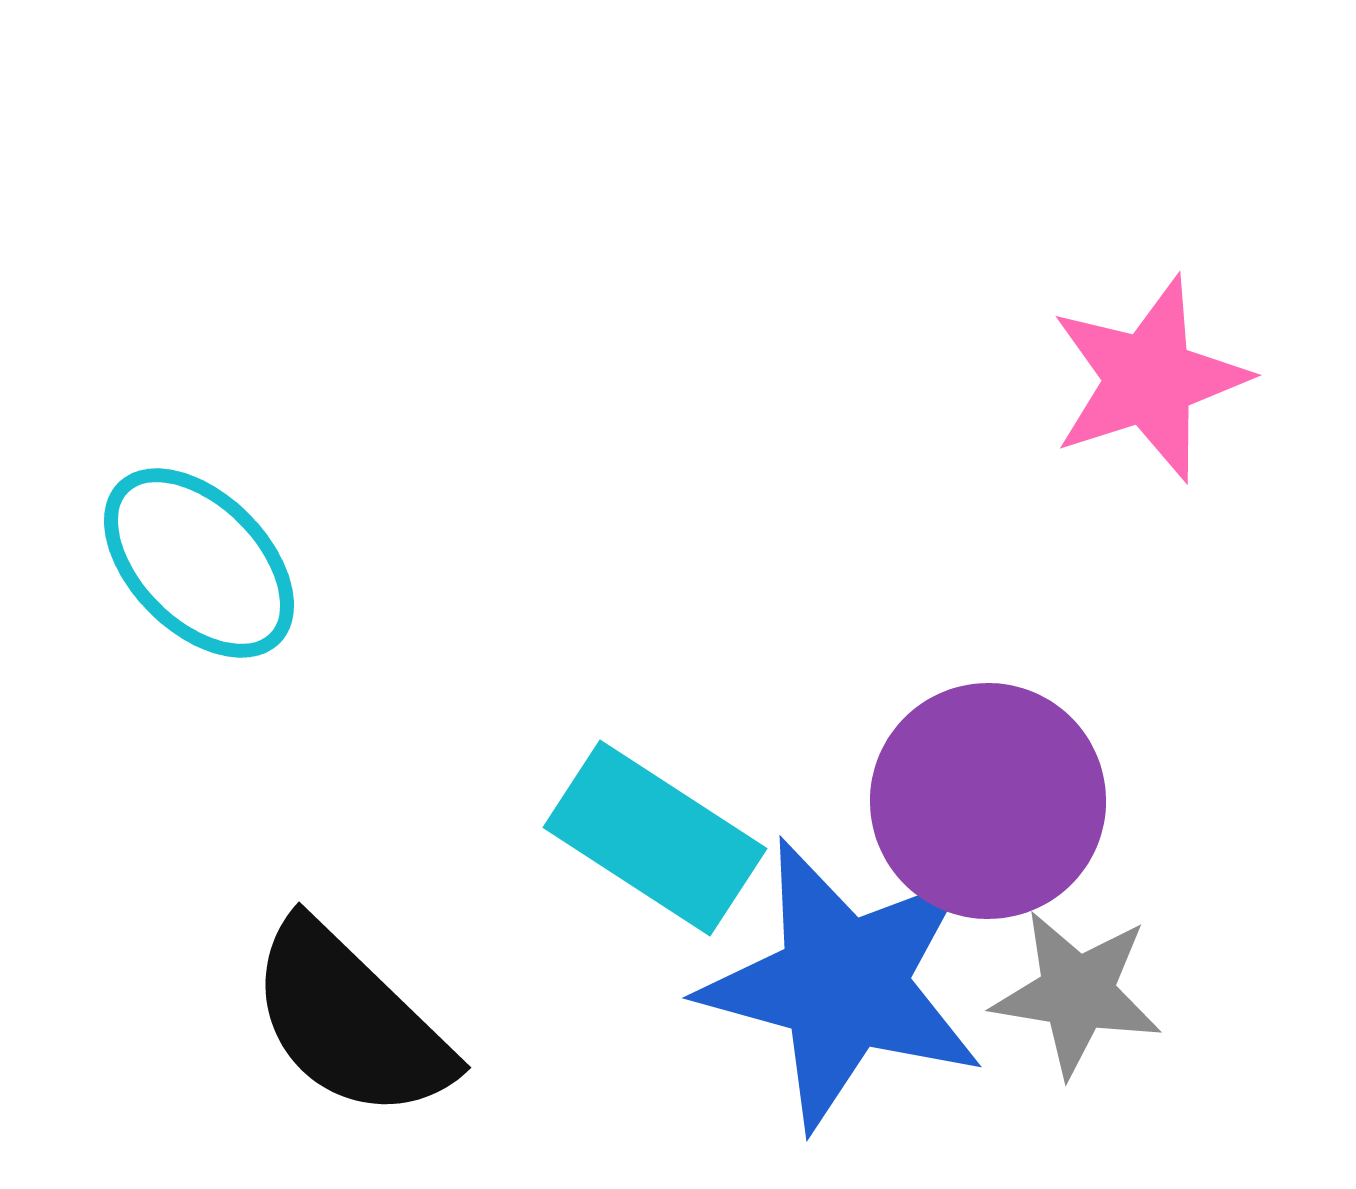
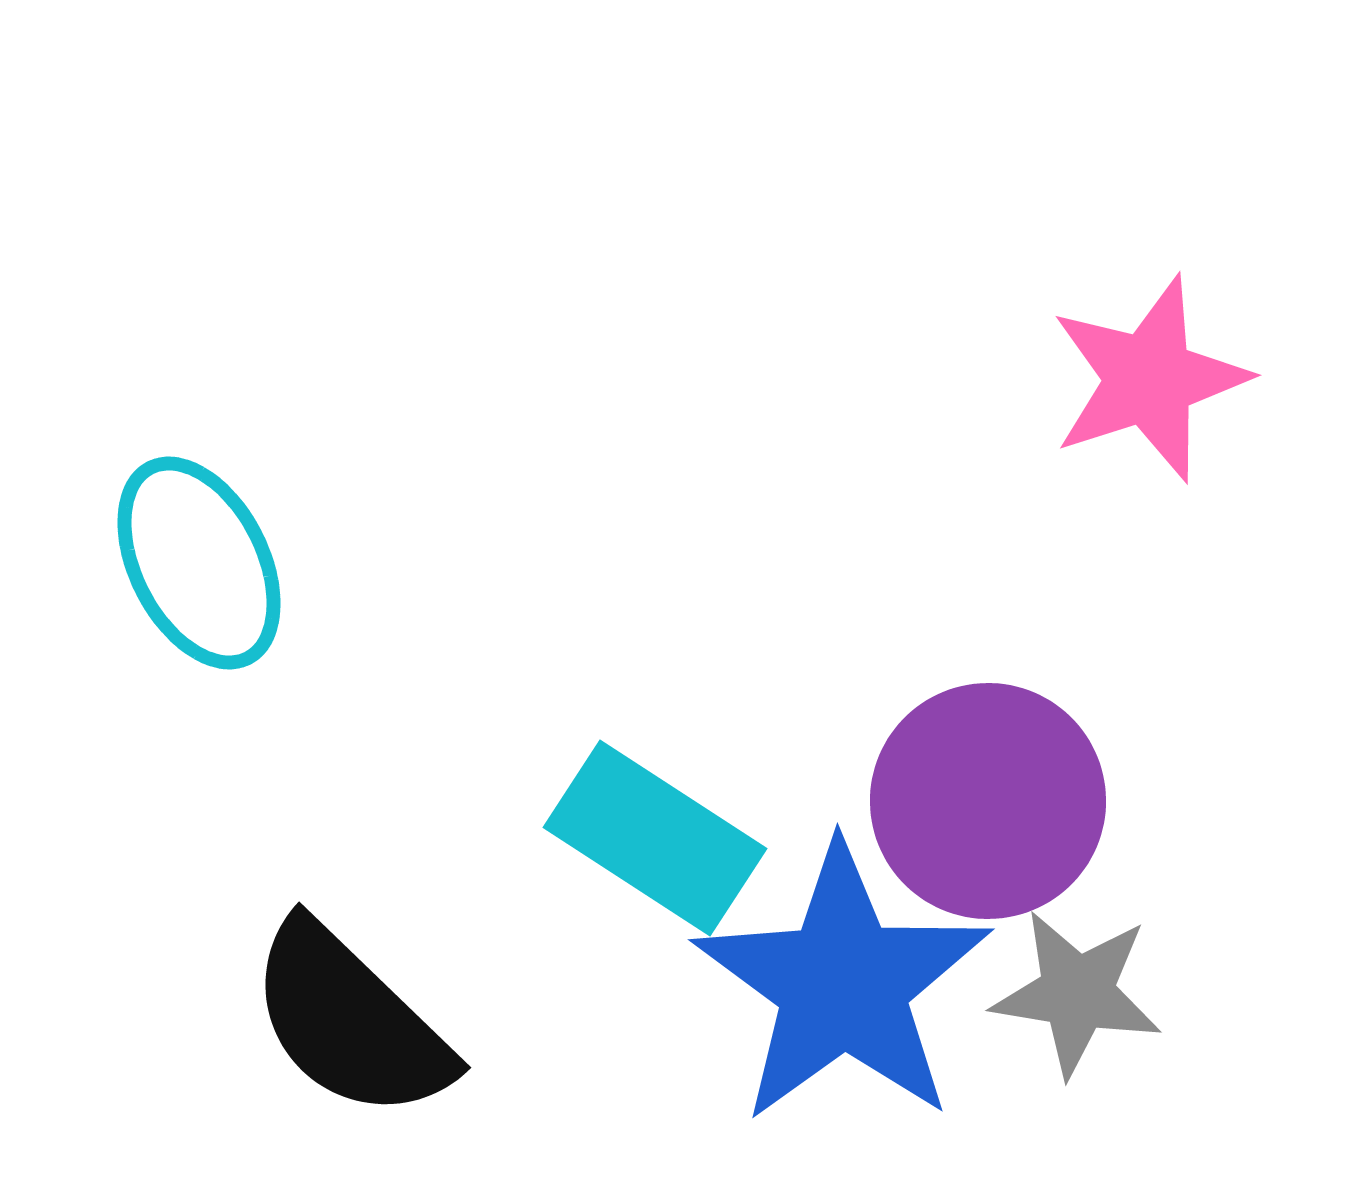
cyan ellipse: rotated 18 degrees clockwise
blue star: rotated 21 degrees clockwise
